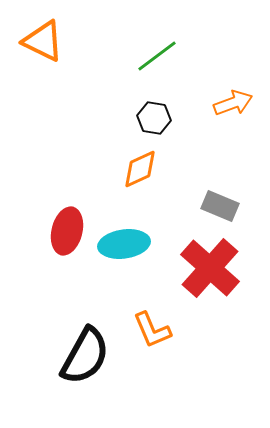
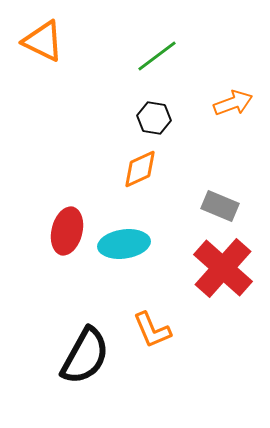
red cross: moved 13 px right
